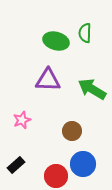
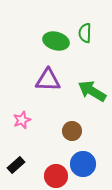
green arrow: moved 2 px down
